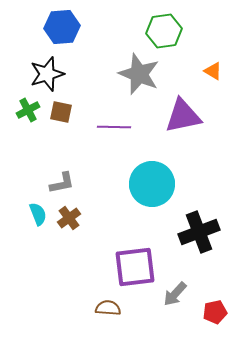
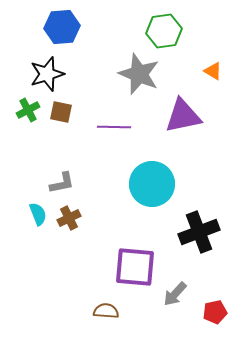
brown cross: rotated 10 degrees clockwise
purple square: rotated 12 degrees clockwise
brown semicircle: moved 2 px left, 3 px down
